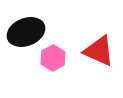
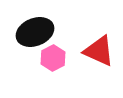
black ellipse: moved 9 px right
